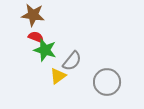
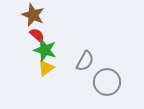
brown star: rotated 15 degrees clockwise
red semicircle: moved 1 px right, 2 px up; rotated 21 degrees clockwise
gray semicircle: moved 13 px right; rotated 10 degrees counterclockwise
yellow triangle: moved 12 px left, 8 px up
